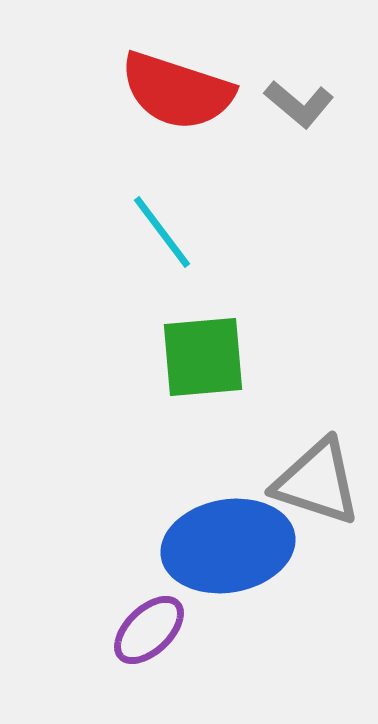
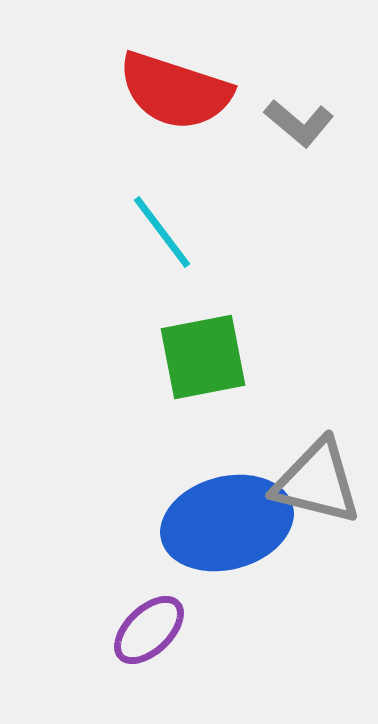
red semicircle: moved 2 px left
gray L-shape: moved 19 px down
green square: rotated 6 degrees counterclockwise
gray triangle: rotated 4 degrees counterclockwise
blue ellipse: moved 1 px left, 23 px up; rotated 5 degrees counterclockwise
